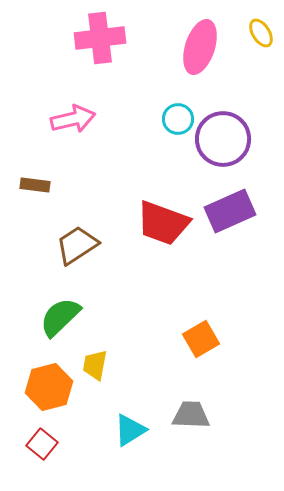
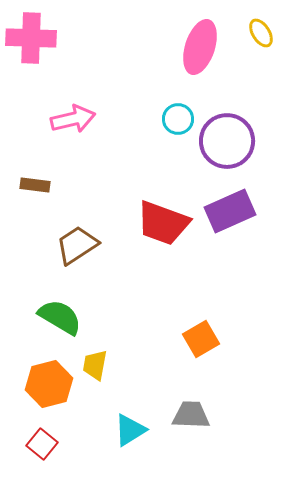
pink cross: moved 69 px left; rotated 9 degrees clockwise
purple circle: moved 4 px right, 2 px down
green semicircle: rotated 75 degrees clockwise
orange hexagon: moved 3 px up
